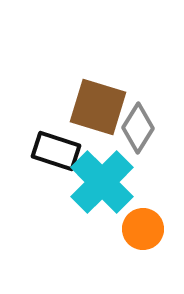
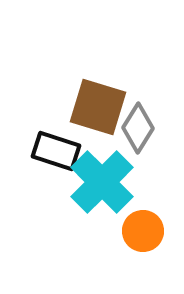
orange circle: moved 2 px down
